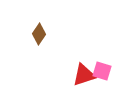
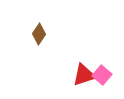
pink square: moved 4 px down; rotated 24 degrees clockwise
